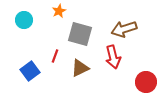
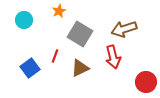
gray square: rotated 15 degrees clockwise
blue square: moved 3 px up
